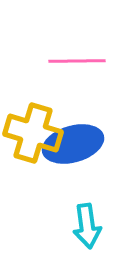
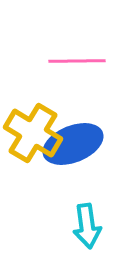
yellow cross: rotated 14 degrees clockwise
blue ellipse: rotated 6 degrees counterclockwise
